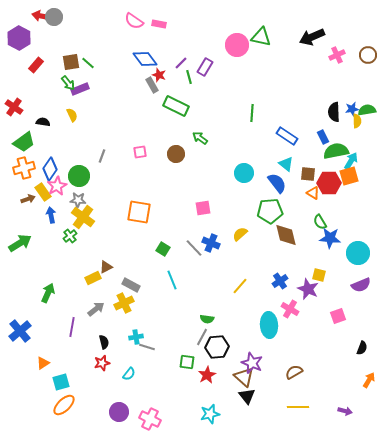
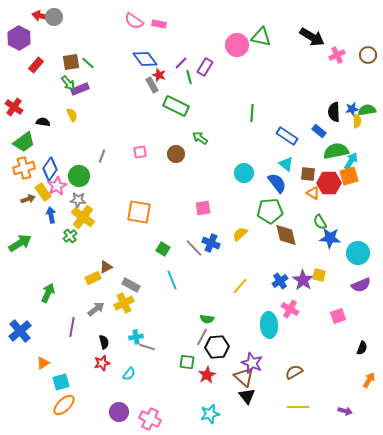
black arrow at (312, 37): rotated 125 degrees counterclockwise
blue rectangle at (323, 137): moved 4 px left, 6 px up; rotated 24 degrees counterclockwise
purple star at (308, 289): moved 5 px left, 9 px up; rotated 10 degrees clockwise
